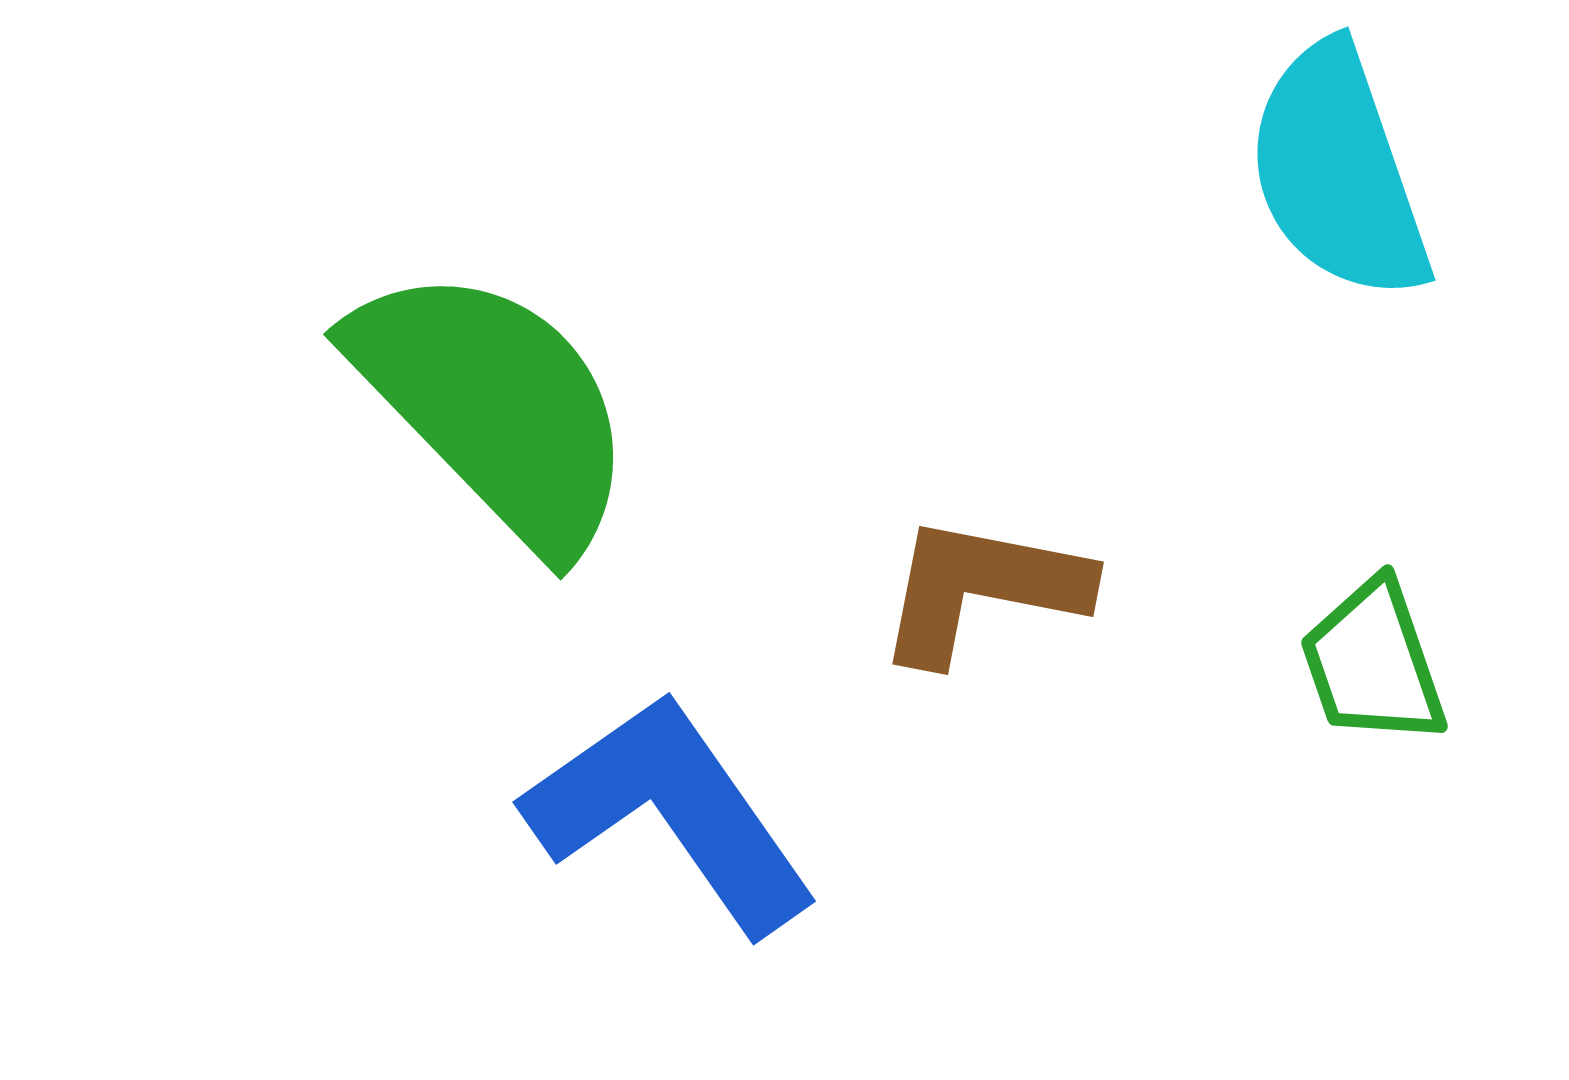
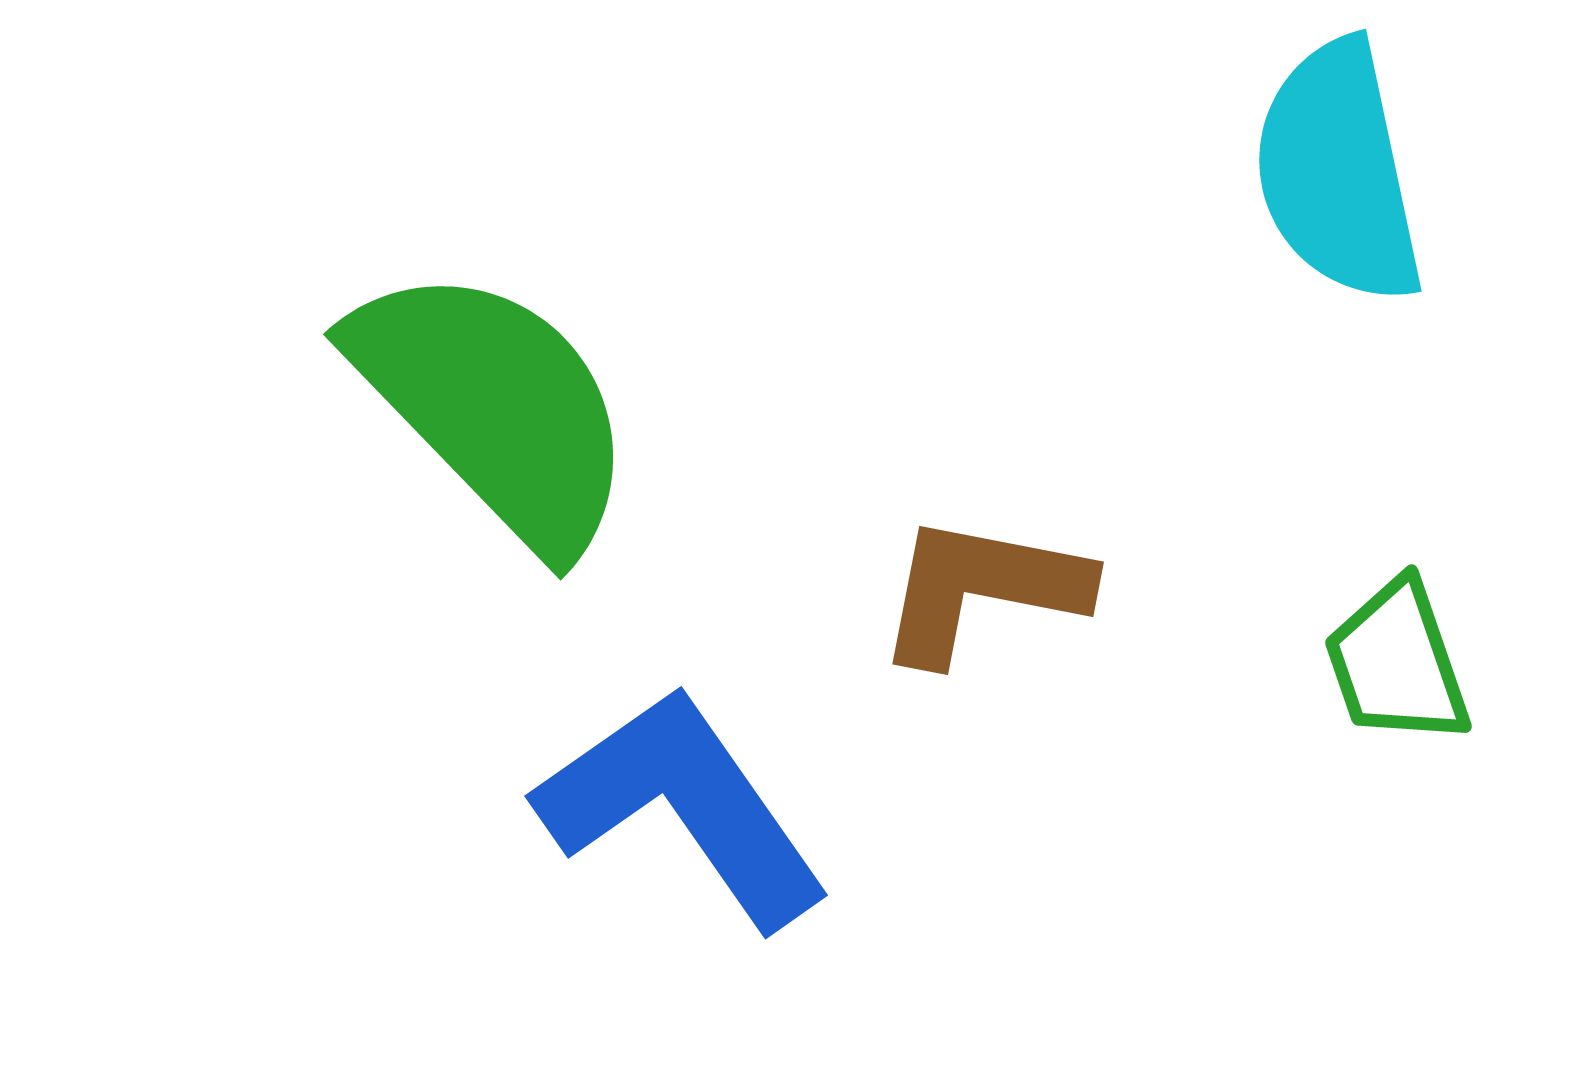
cyan semicircle: rotated 7 degrees clockwise
green trapezoid: moved 24 px right
blue L-shape: moved 12 px right, 6 px up
